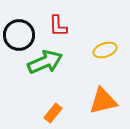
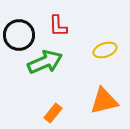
orange triangle: moved 1 px right
